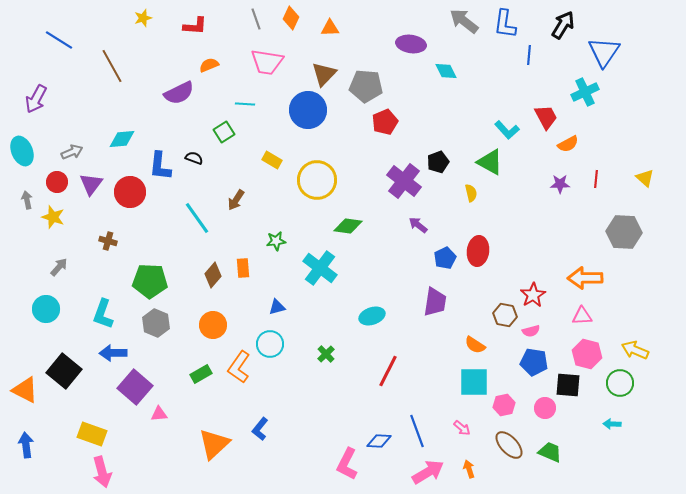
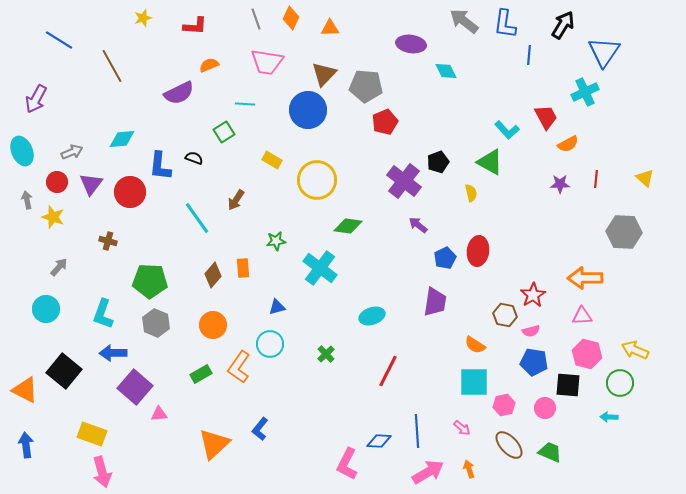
cyan arrow at (612, 424): moved 3 px left, 7 px up
blue line at (417, 431): rotated 16 degrees clockwise
